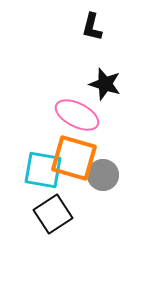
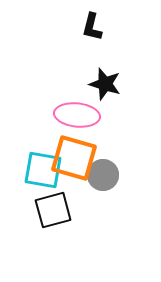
pink ellipse: rotated 21 degrees counterclockwise
black square: moved 4 px up; rotated 18 degrees clockwise
